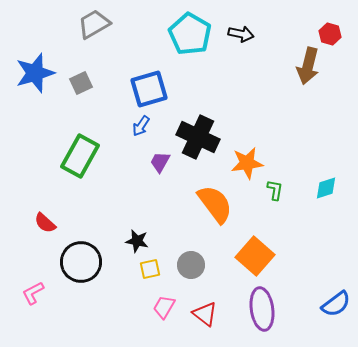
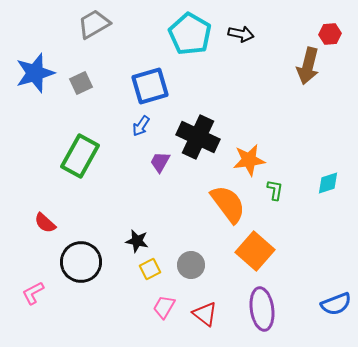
red hexagon: rotated 20 degrees counterclockwise
blue square: moved 1 px right, 3 px up
orange star: moved 2 px right, 3 px up
cyan diamond: moved 2 px right, 5 px up
orange semicircle: moved 13 px right
orange square: moved 5 px up
yellow square: rotated 15 degrees counterclockwise
blue semicircle: rotated 16 degrees clockwise
